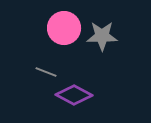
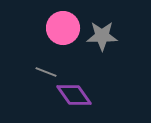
pink circle: moved 1 px left
purple diamond: rotated 27 degrees clockwise
